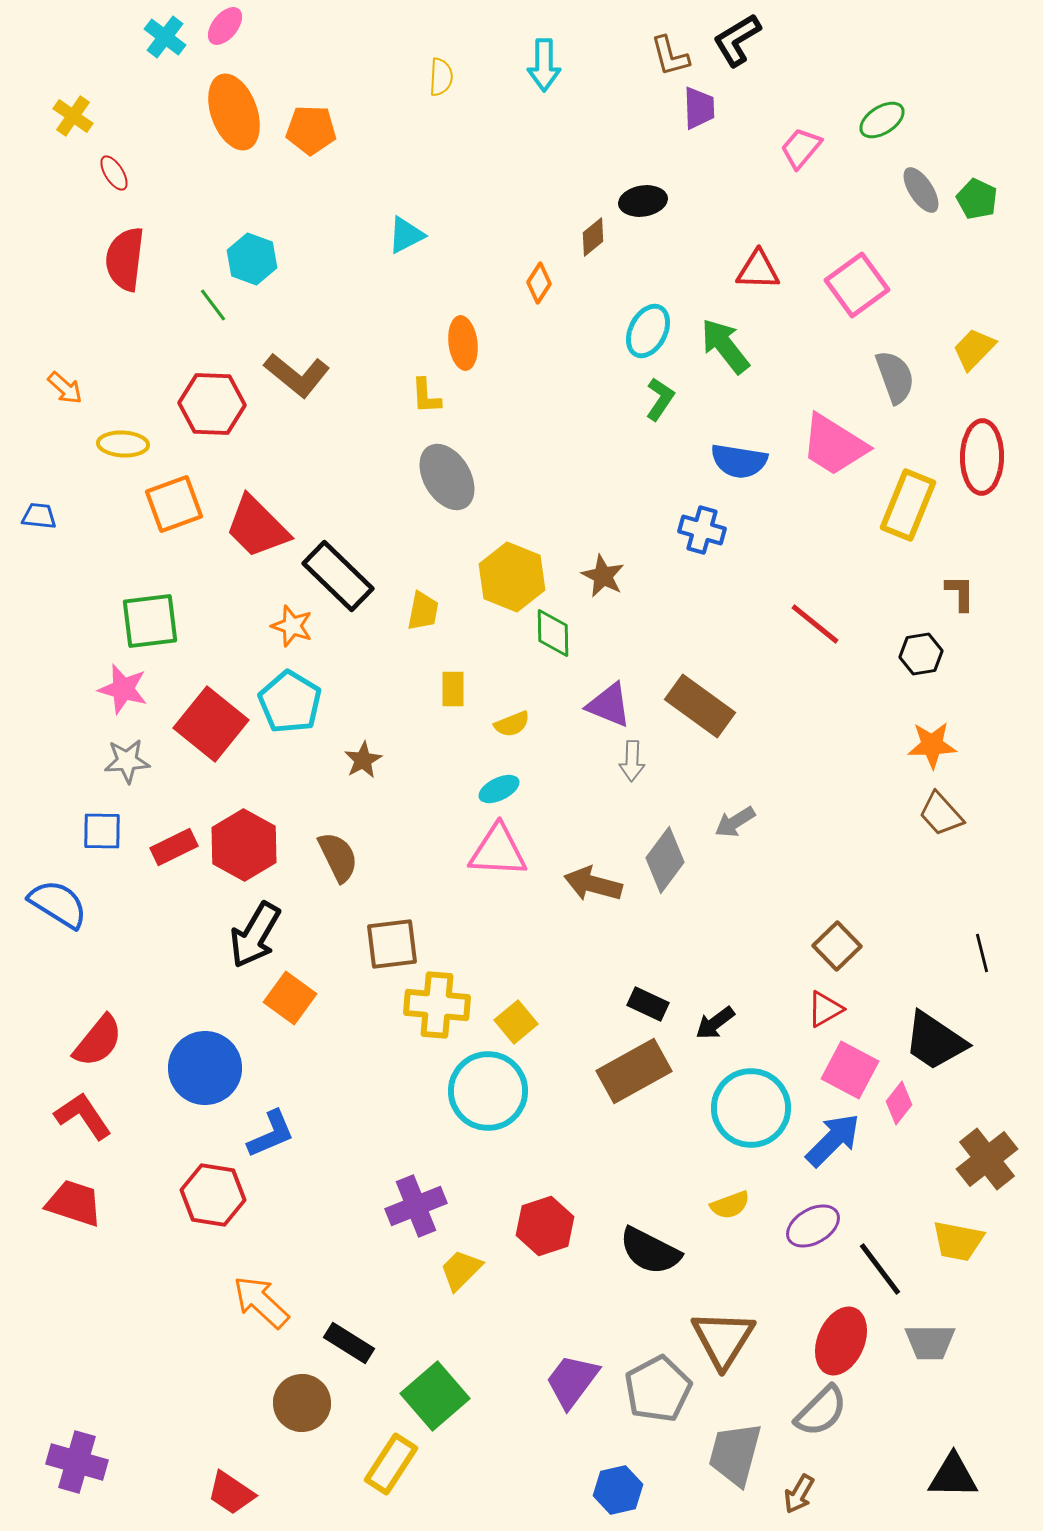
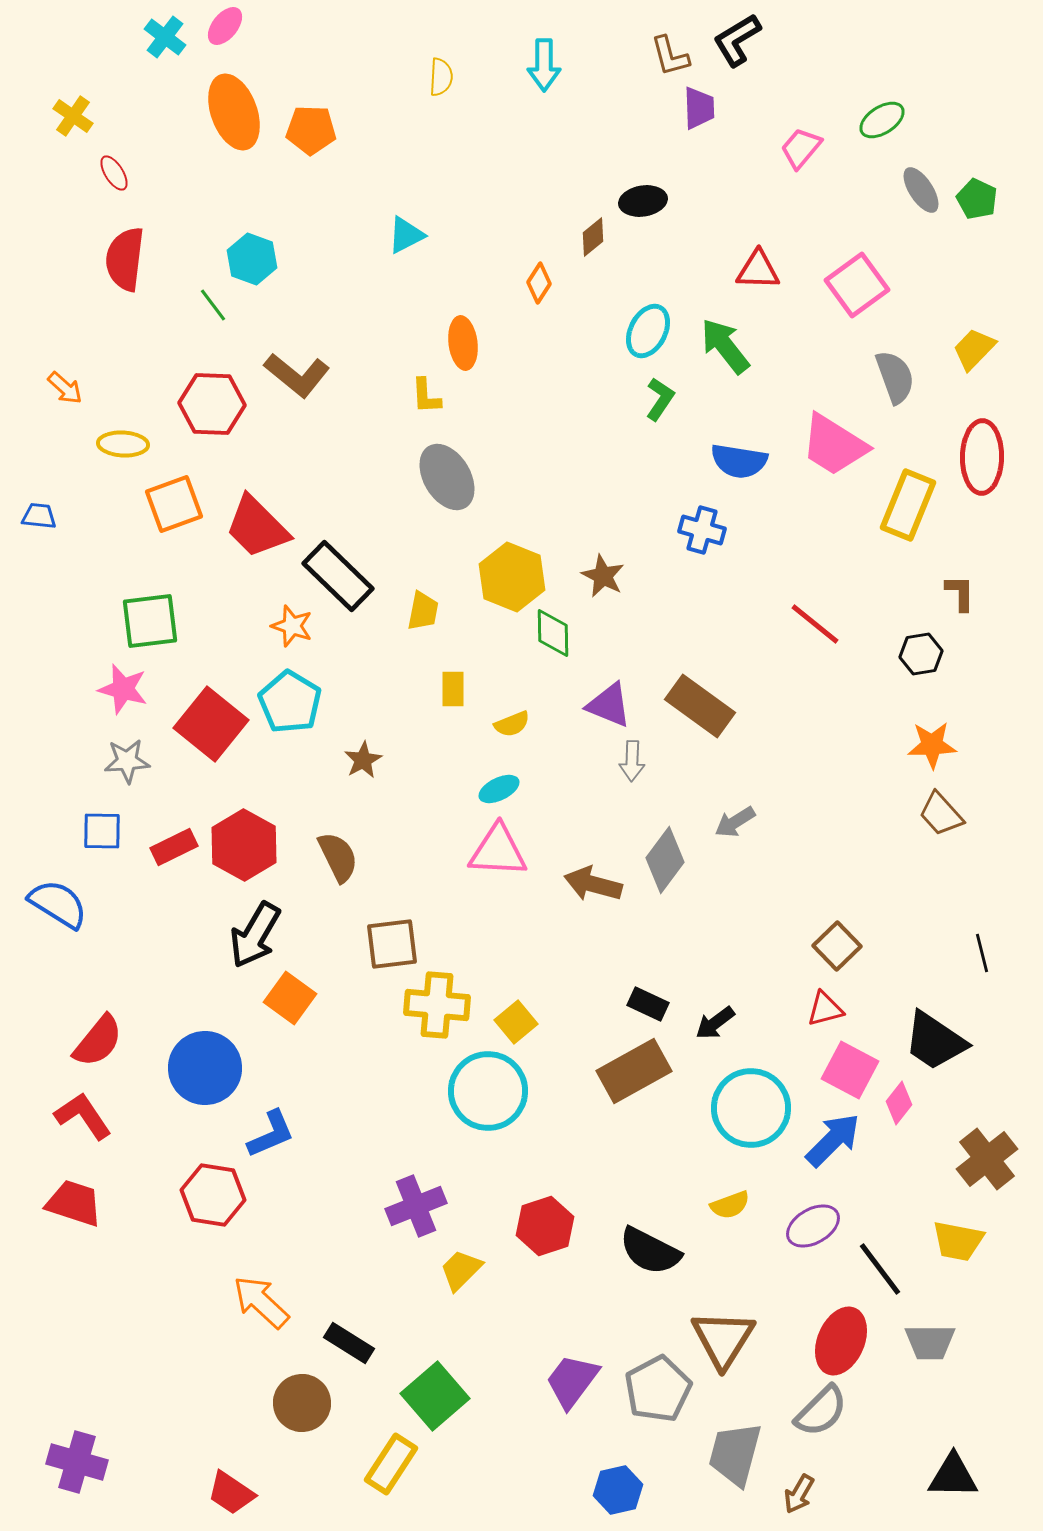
red triangle at (825, 1009): rotated 15 degrees clockwise
